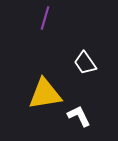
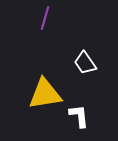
white L-shape: rotated 20 degrees clockwise
